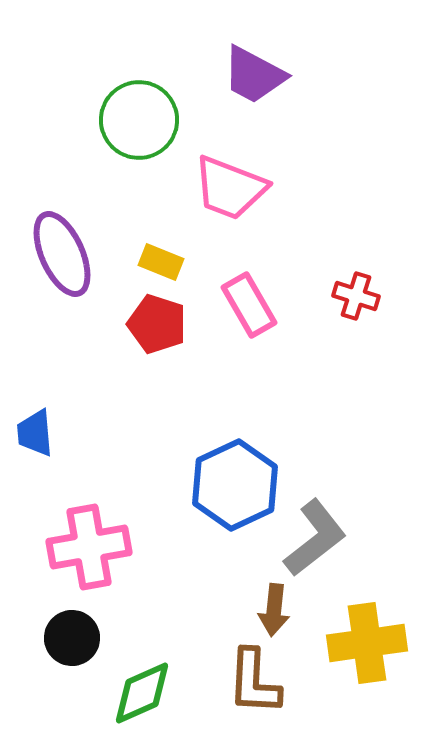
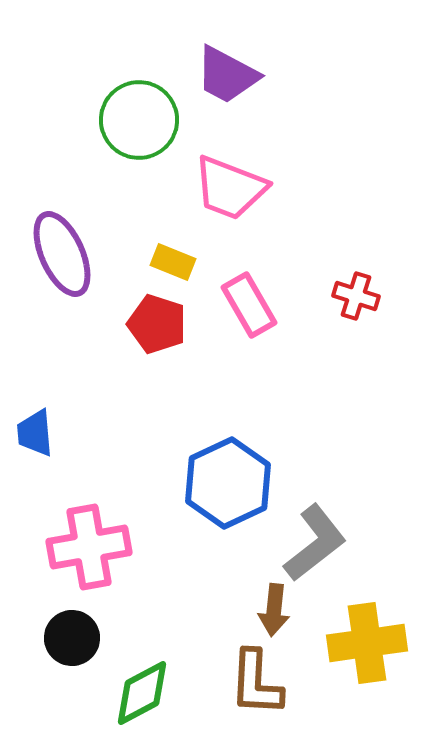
purple trapezoid: moved 27 px left
yellow rectangle: moved 12 px right
blue hexagon: moved 7 px left, 2 px up
gray L-shape: moved 5 px down
brown L-shape: moved 2 px right, 1 px down
green diamond: rotated 4 degrees counterclockwise
